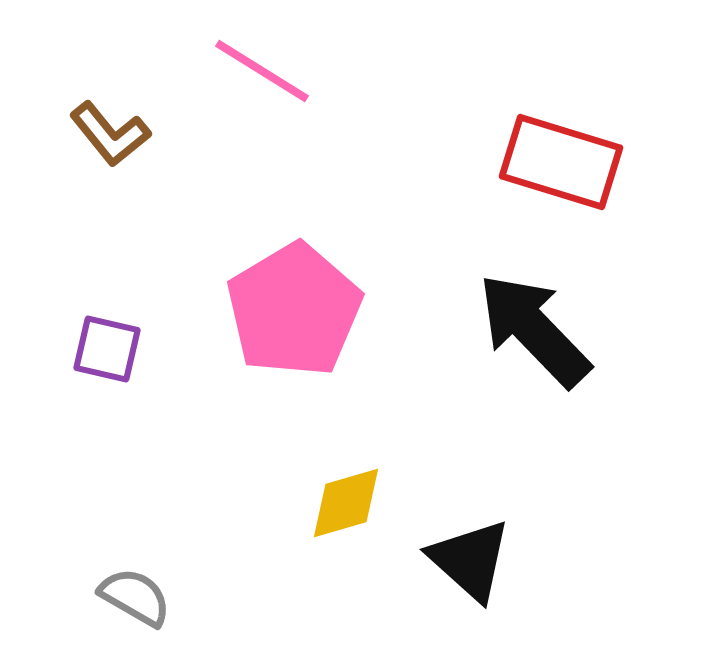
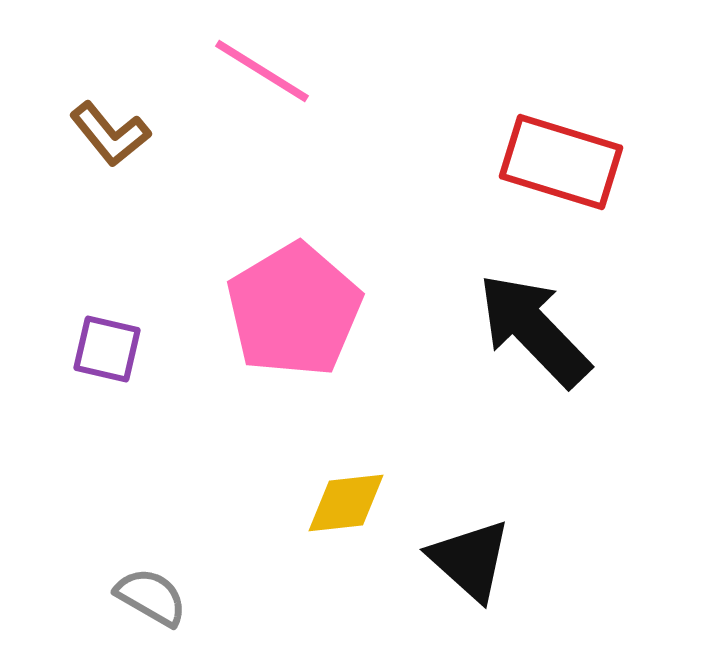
yellow diamond: rotated 10 degrees clockwise
gray semicircle: moved 16 px right
